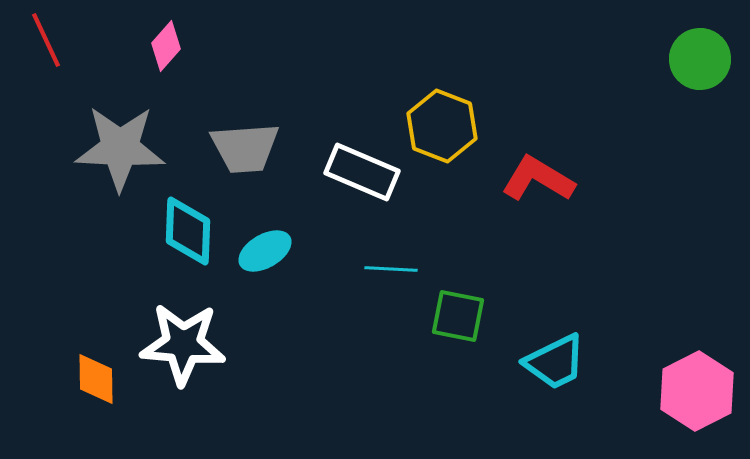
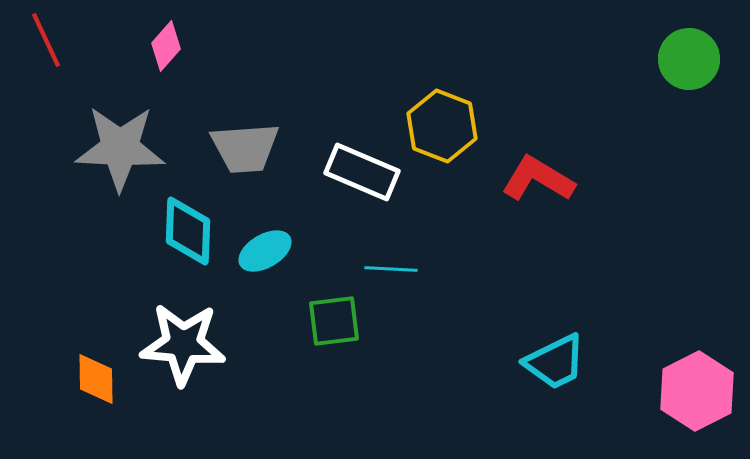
green circle: moved 11 px left
green square: moved 124 px left, 5 px down; rotated 18 degrees counterclockwise
